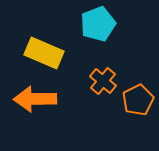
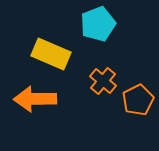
yellow rectangle: moved 7 px right, 1 px down
